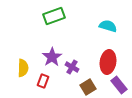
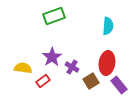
cyan semicircle: rotated 78 degrees clockwise
red ellipse: moved 1 px left, 1 px down
yellow semicircle: rotated 84 degrees counterclockwise
red rectangle: rotated 32 degrees clockwise
brown square: moved 3 px right, 6 px up
